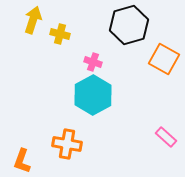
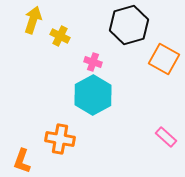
yellow cross: moved 2 px down; rotated 12 degrees clockwise
orange cross: moved 7 px left, 5 px up
